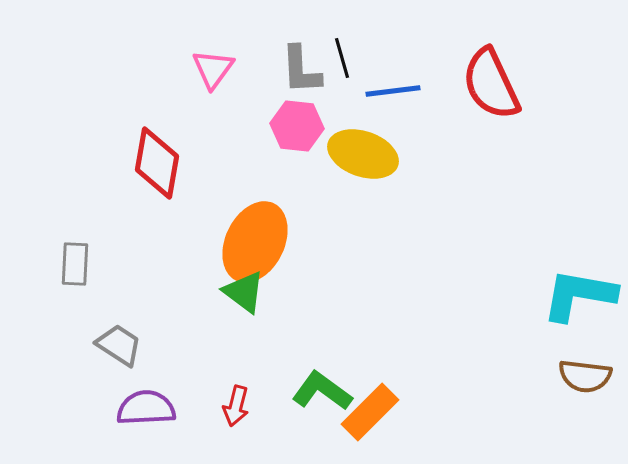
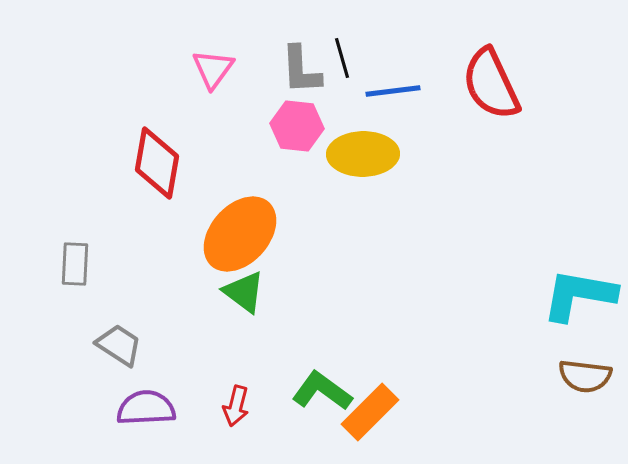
yellow ellipse: rotated 20 degrees counterclockwise
orange ellipse: moved 15 px left, 8 px up; rotated 16 degrees clockwise
